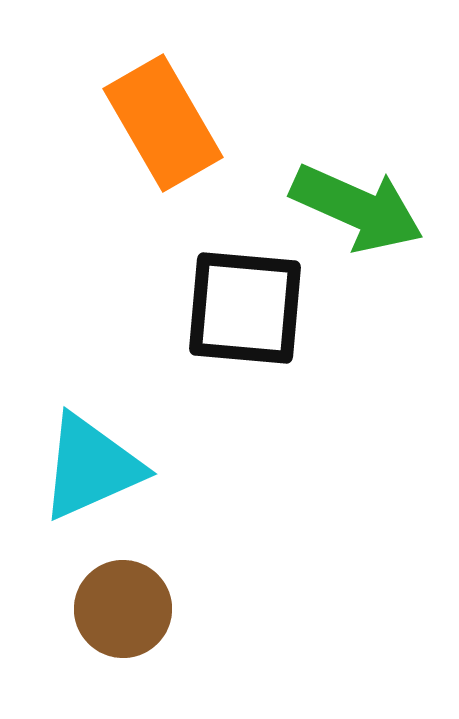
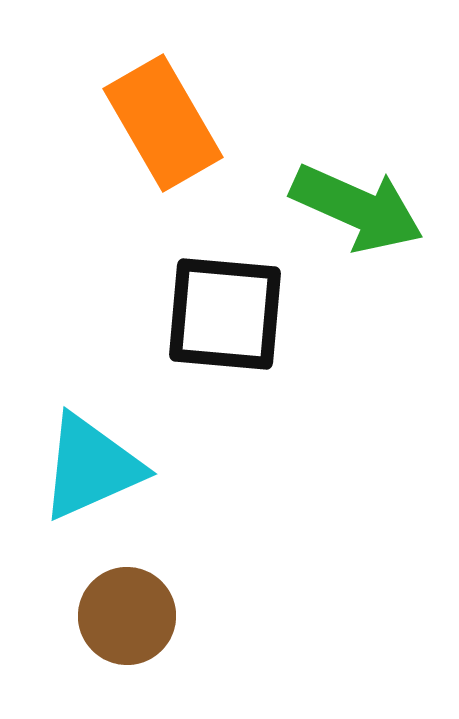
black square: moved 20 px left, 6 px down
brown circle: moved 4 px right, 7 px down
